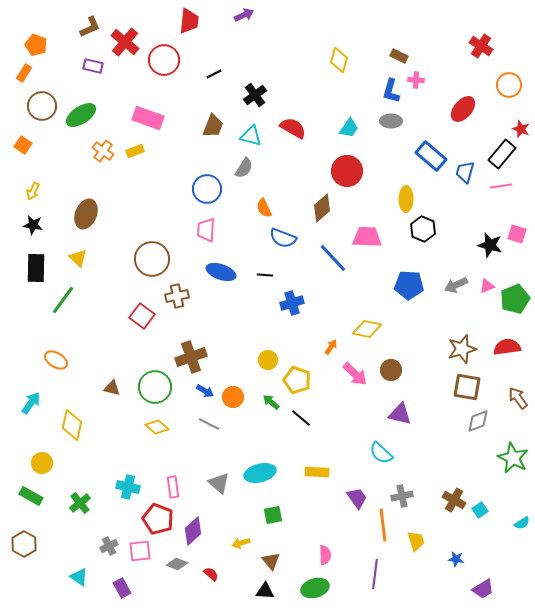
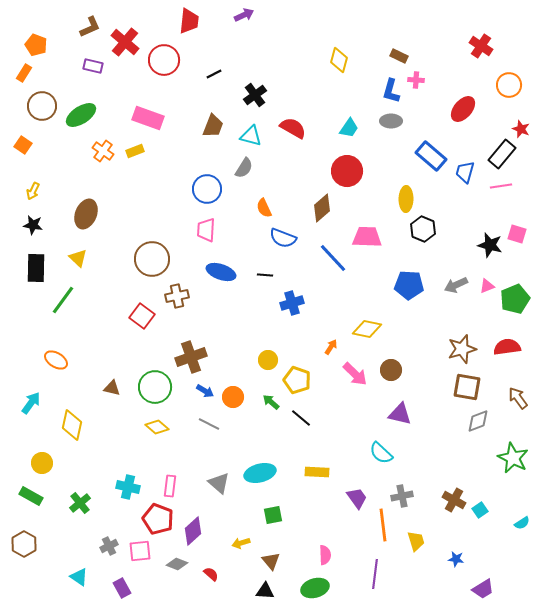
pink rectangle at (173, 487): moved 3 px left, 1 px up; rotated 15 degrees clockwise
